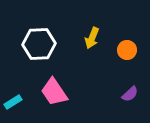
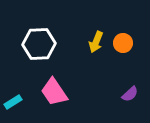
yellow arrow: moved 4 px right, 4 px down
orange circle: moved 4 px left, 7 px up
